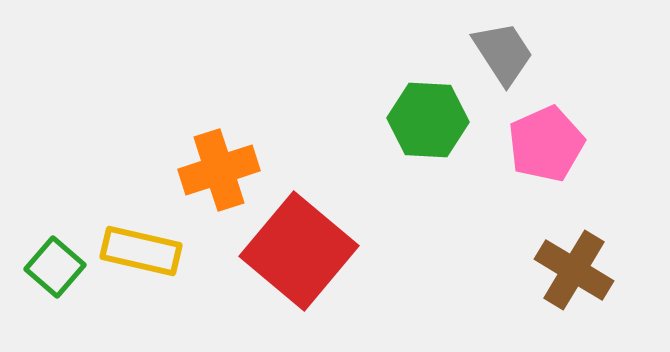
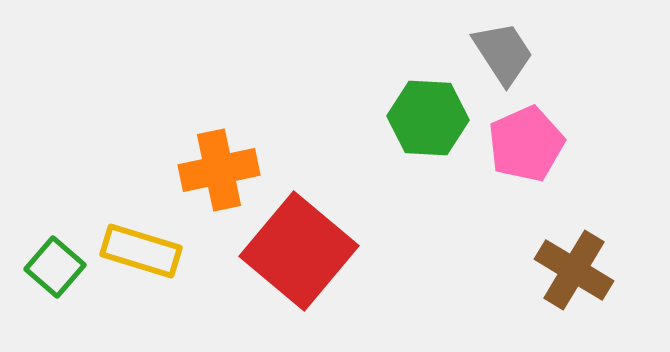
green hexagon: moved 2 px up
pink pentagon: moved 20 px left
orange cross: rotated 6 degrees clockwise
yellow rectangle: rotated 4 degrees clockwise
